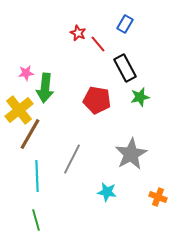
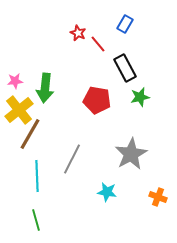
pink star: moved 11 px left, 8 px down
